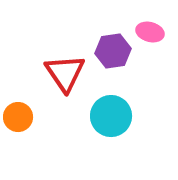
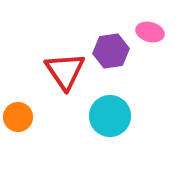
purple hexagon: moved 2 px left
red triangle: moved 2 px up
cyan circle: moved 1 px left
